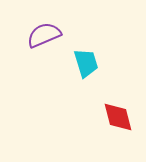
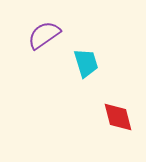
purple semicircle: rotated 12 degrees counterclockwise
